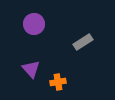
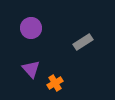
purple circle: moved 3 px left, 4 px down
orange cross: moved 3 px left, 1 px down; rotated 21 degrees counterclockwise
